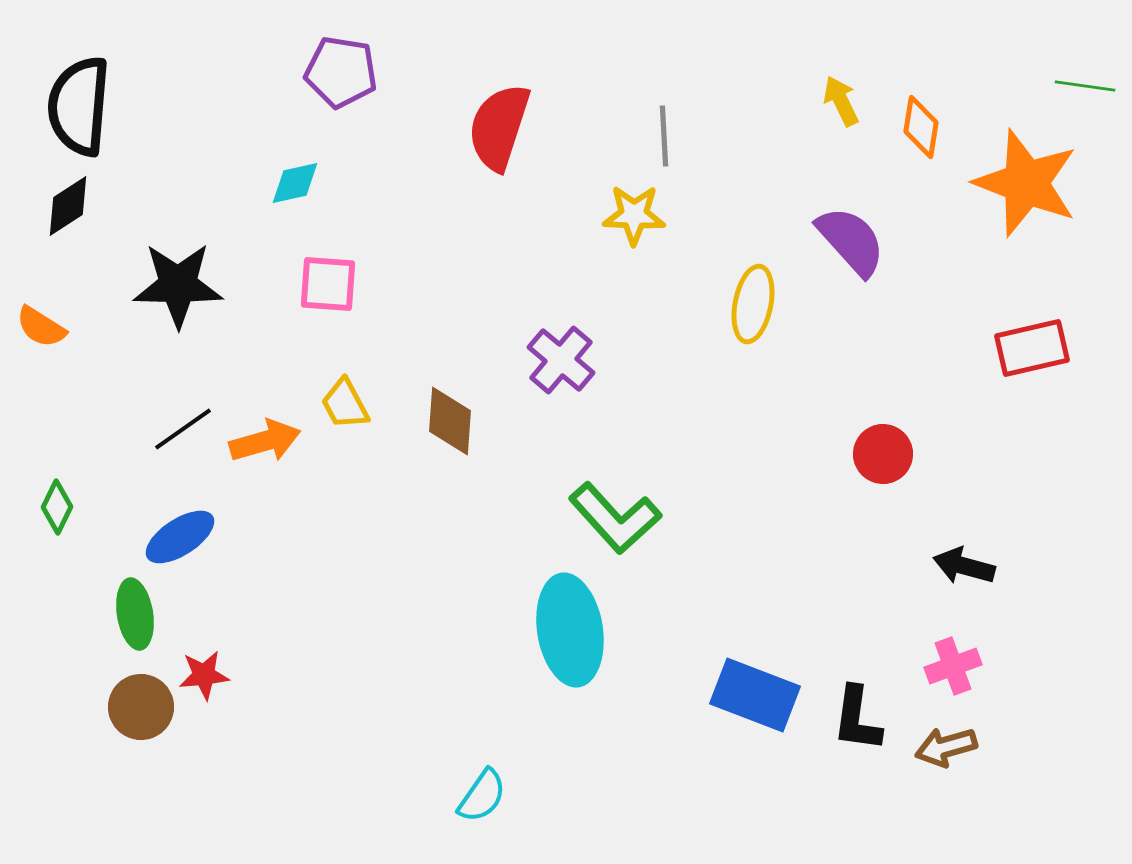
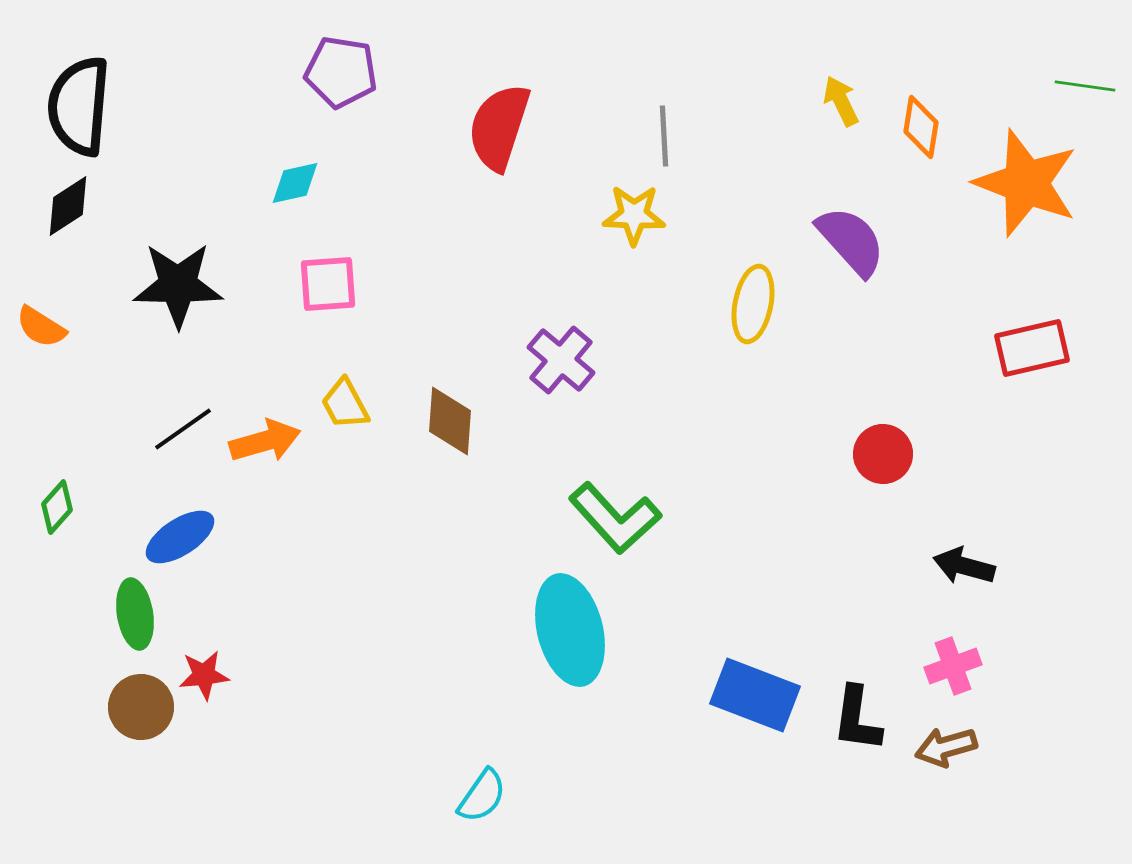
pink square: rotated 8 degrees counterclockwise
green diamond: rotated 16 degrees clockwise
cyan ellipse: rotated 5 degrees counterclockwise
